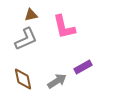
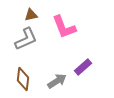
pink L-shape: rotated 8 degrees counterclockwise
purple rectangle: rotated 12 degrees counterclockwise
brown diamond: rotated 20 degrees clockwise
